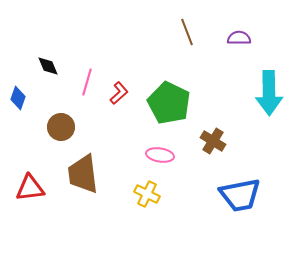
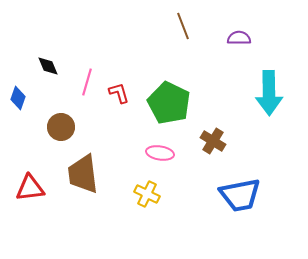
brown line: moved 4 px left, 6 px up
red L-shape: rotated 65 degrees counterclockwise
pink ellipse: moved 2 px up
